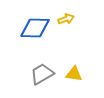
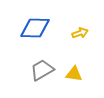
yellow arrow: moved 14 px right, 14 px down
gray trapezoid: moved 4 px up
